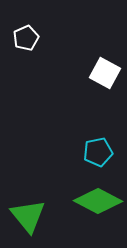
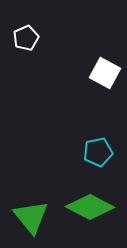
green diamond: moved 8 px left, 6 px down
green triangle: moved 3 px right, 1 px down
